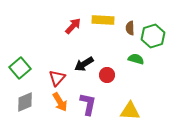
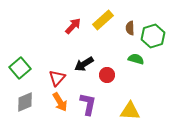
yellow rectangle: rotated 45 degrees counterclockwise
